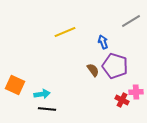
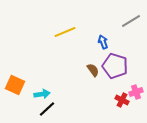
pink cross: rotated 16 degrees counterclockwise
black line: rotated 48 degrees counterclockwise
